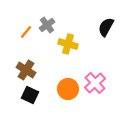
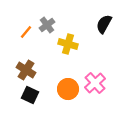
black semicircle: moved 2 px left, 3 px up
